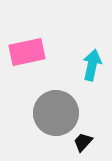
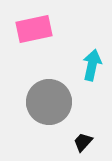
pink rectangle: moved 7 px right, 23 px up
gray circle: moved 7 px left, 11 px up
